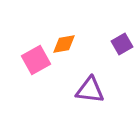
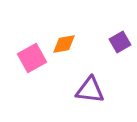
purple square: moved 2 px left, 2 px up
pink square: moved 4 px left, 2 px up
